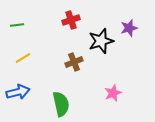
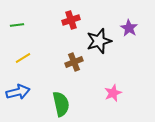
purple star: rotated 24 degrees counterclockwise
black star: moved 2 px left
